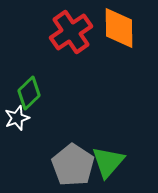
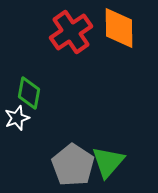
green diamond: rotated 36 degrees counterclockwise
